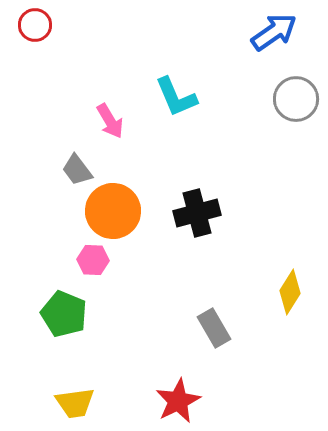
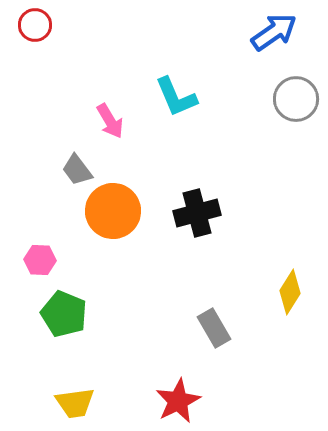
pink hexagon: moved 53 px left
